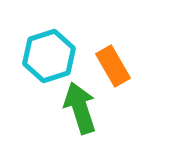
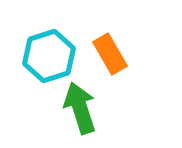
orange rectangle: moved 3 px left, 12 px up
